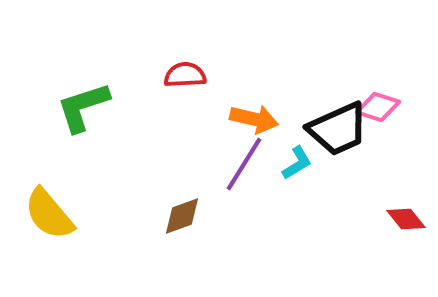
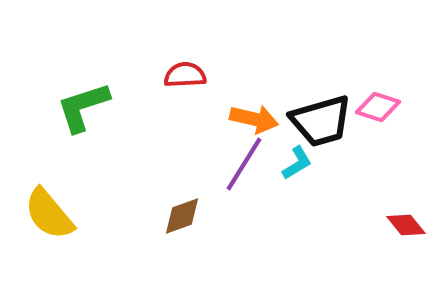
black trapezoid: moved 17 px left, 8 px up; rotated 8 degrees clockwise
red diamond: moved 6 px down
